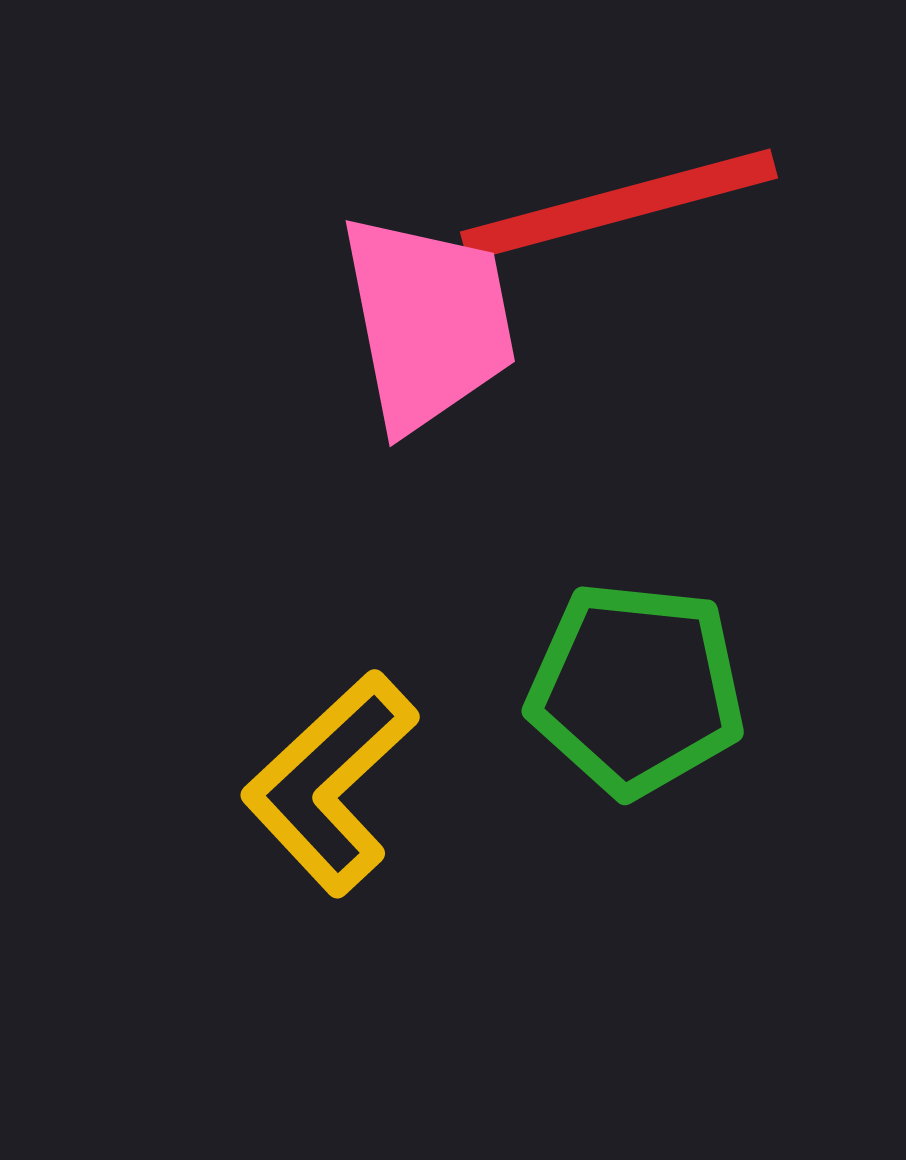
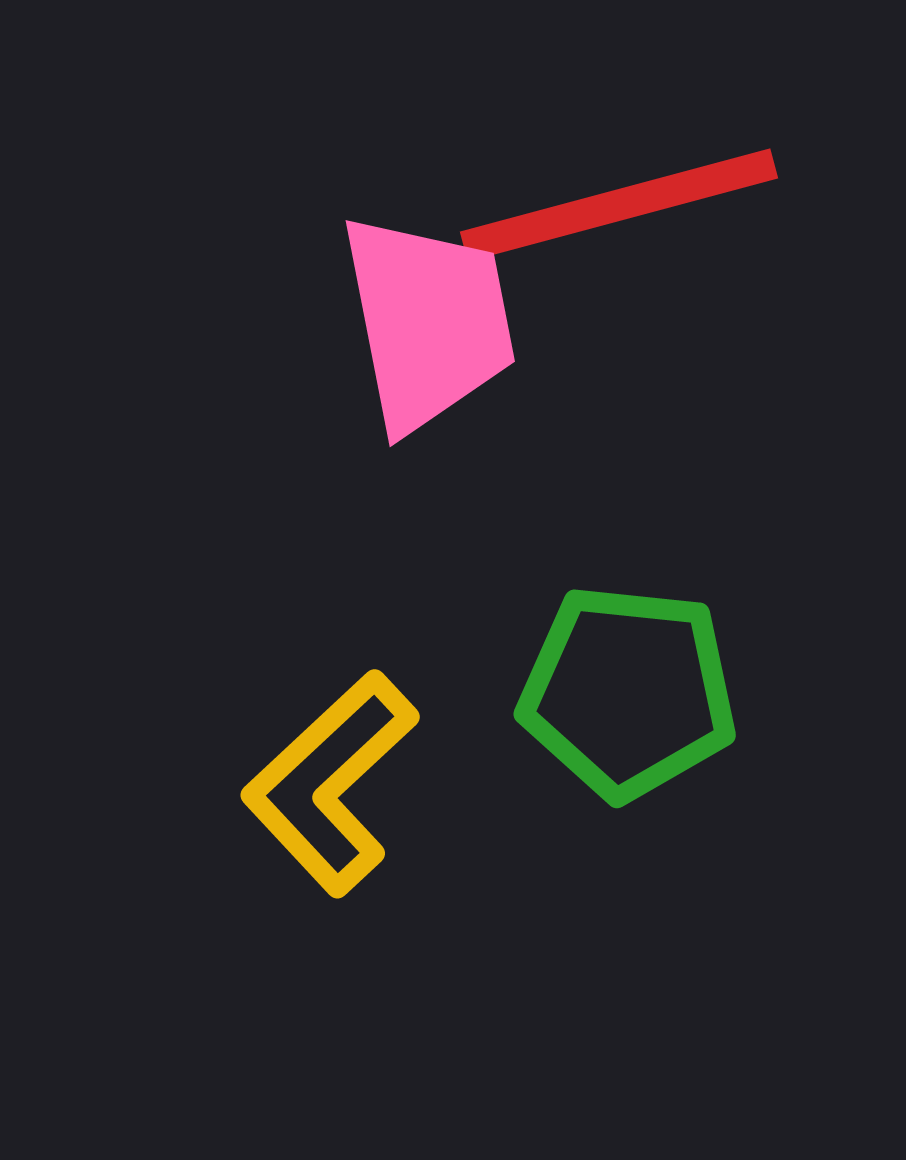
green pentagon: moved 8 px left, 3 px down
